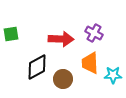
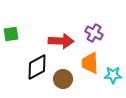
red arrow: moved 2 px down
